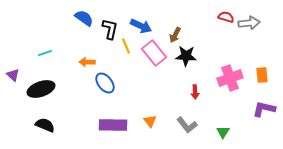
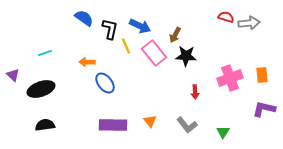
blue arrow: moved 1 px left
black semicircle: rotated 30 degrees counterclockwise
